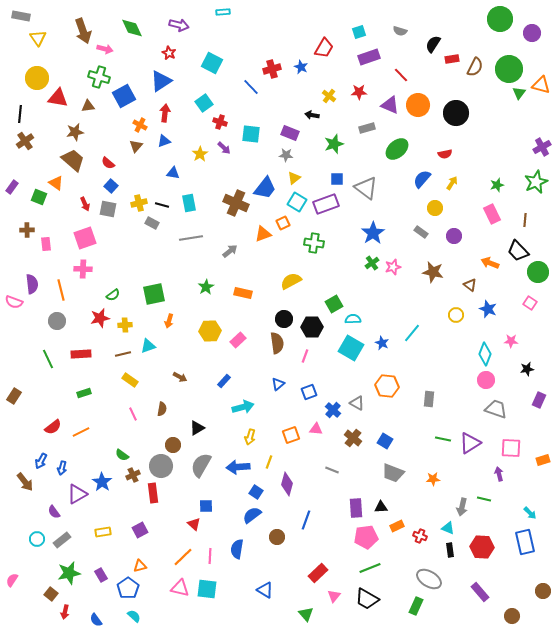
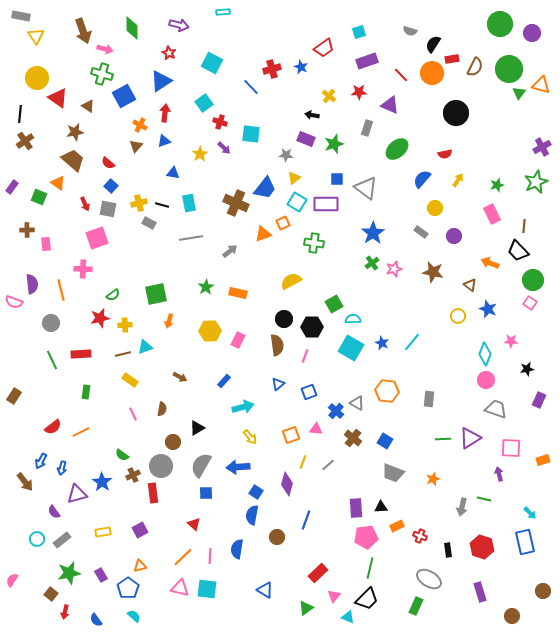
green circle at (500, 19): moved 5 px down
green diamond at (132, 28): rotated 25 degrees clockwise
gray semicircle at (400, 31): moved 10 px right
yellow triangle at (38, 38): moved 2 px left, 2 px up
red trapezoid at (324, 48): rotated 25 degrees clockwise
purple rectangle at (369, 57): moved 2 px left, 4 px down
green cross at (99, 77): moved 3 px right, 3 px up
red triangle at (58, 98): rotated 25 degrees clockwise
orange circle at (418, 105): moved 14 px right, 32 px up
brown triangle at (88, 106): rotated 40 degrees clockwise
gray rectangle at (367, 128): rotated 56 degrees counterclockwise
purple rectangle at (290, 133): moved 16 px right, 6 px down
orange triangle at (56, 183): moved 2 px right
yellow arrow at (452, 183): moved 6 px right, 3 px up
purple rectangle at (326, 204): rotated 20 degrees clockwise
brown line at (525, 220): moved 1 px left, 6 px down
gray rectangle at (152, 223): moved 3 px left
pink square at (85, 238): moved 12 px right
pink star at (393, 267): moved 1 px right, 2 px down
green circle at (538, 272): moved 5 px left, 8 px down
orange rectangle at (243, 293): moved 5 px left
green square at (154, 294): moved 2 px right
yellow circle at (456, 315): moved 2 px right, 1 px down
gray circle at (57, 321): moved 6 px left, 2 px down
cyan line at (412, 333): moved 9 px down
pink rectangle at (238, 340): rotated 21 degrees counterclockwise
brown semicircle at (277, 343): moved 2 px down
cyan triangle at (148, 346): moved 3 px left, 1 px down
green line at (48, 359): moved 4 px right, 1 px down
orange hexagon at (387, 386): moved 5 px down
green rectangle at (84, 393): moved 2 px right, 1 px up; rotated 64 degrees counterclockwise
blue cross at (333, 410): moved 3 px right, 1 px down
yellow arrow at (250, 437): rotated 56 degrees counterclockwise
green line at (443, 439): rotated 14 degrees counterclockwise
purple triangle at (470, 443): moved 5 px up
brown circle at (173, 445): moved 3 px up
yellow line at (269, 462): moved 34 px right
gray line at (332, 470): moved 4 px left, 5 px up; rotated 64 degrees counterclockwise
orange star at (433, 479): rotated 16 degrees counterclockwise
purple triangle at (77, 494): rotated 15 degrees clockwise
blue square at (206, 506): moved 13 px up
blue semicircle at (252, 515): rotated 42 degrees counterclockwise
cyan triangle at (448, 528): moved 100 px left, 89 px down
red hexagon at (482, 547): rotated 15 degrees clockwise
black rectangle at (450, 550): moved 2 px left
green line at (370, 568): rotated 55 degrees counterclockwise
purple rectangle at (480, 592): rotated 24 degrees clockwise
black trapezoid at (367, 599): rotated 75 degrees counterclockwise
green triangle at (306, 614): moved 6 px up; rotated 35 degrees clockwise
